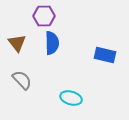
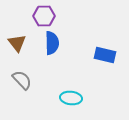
cyan ellipse: rotated 10 degrees counterclockwise
